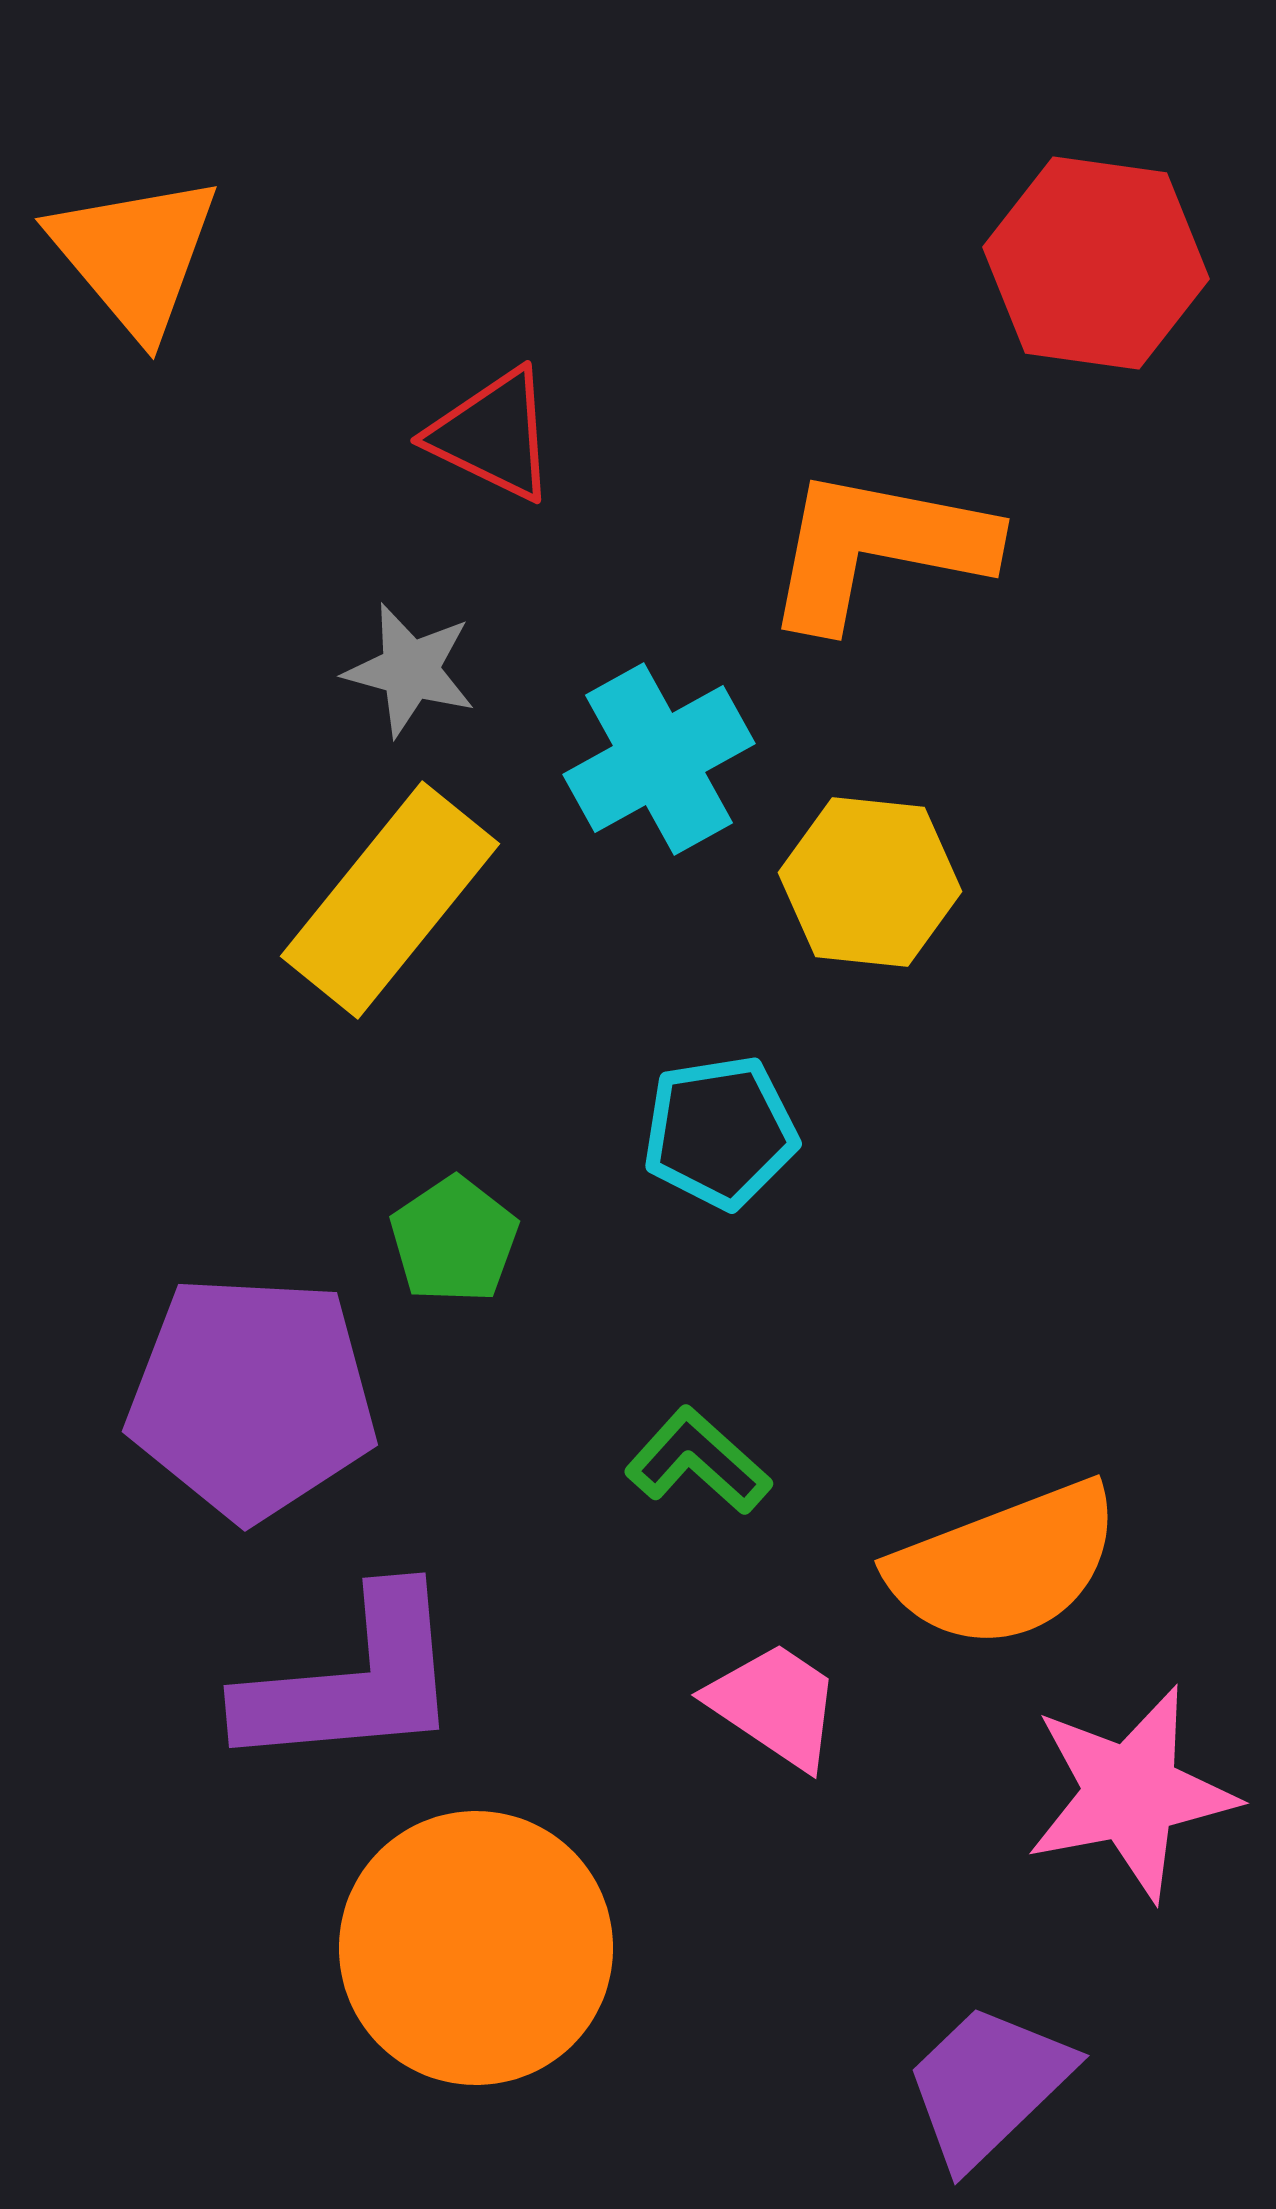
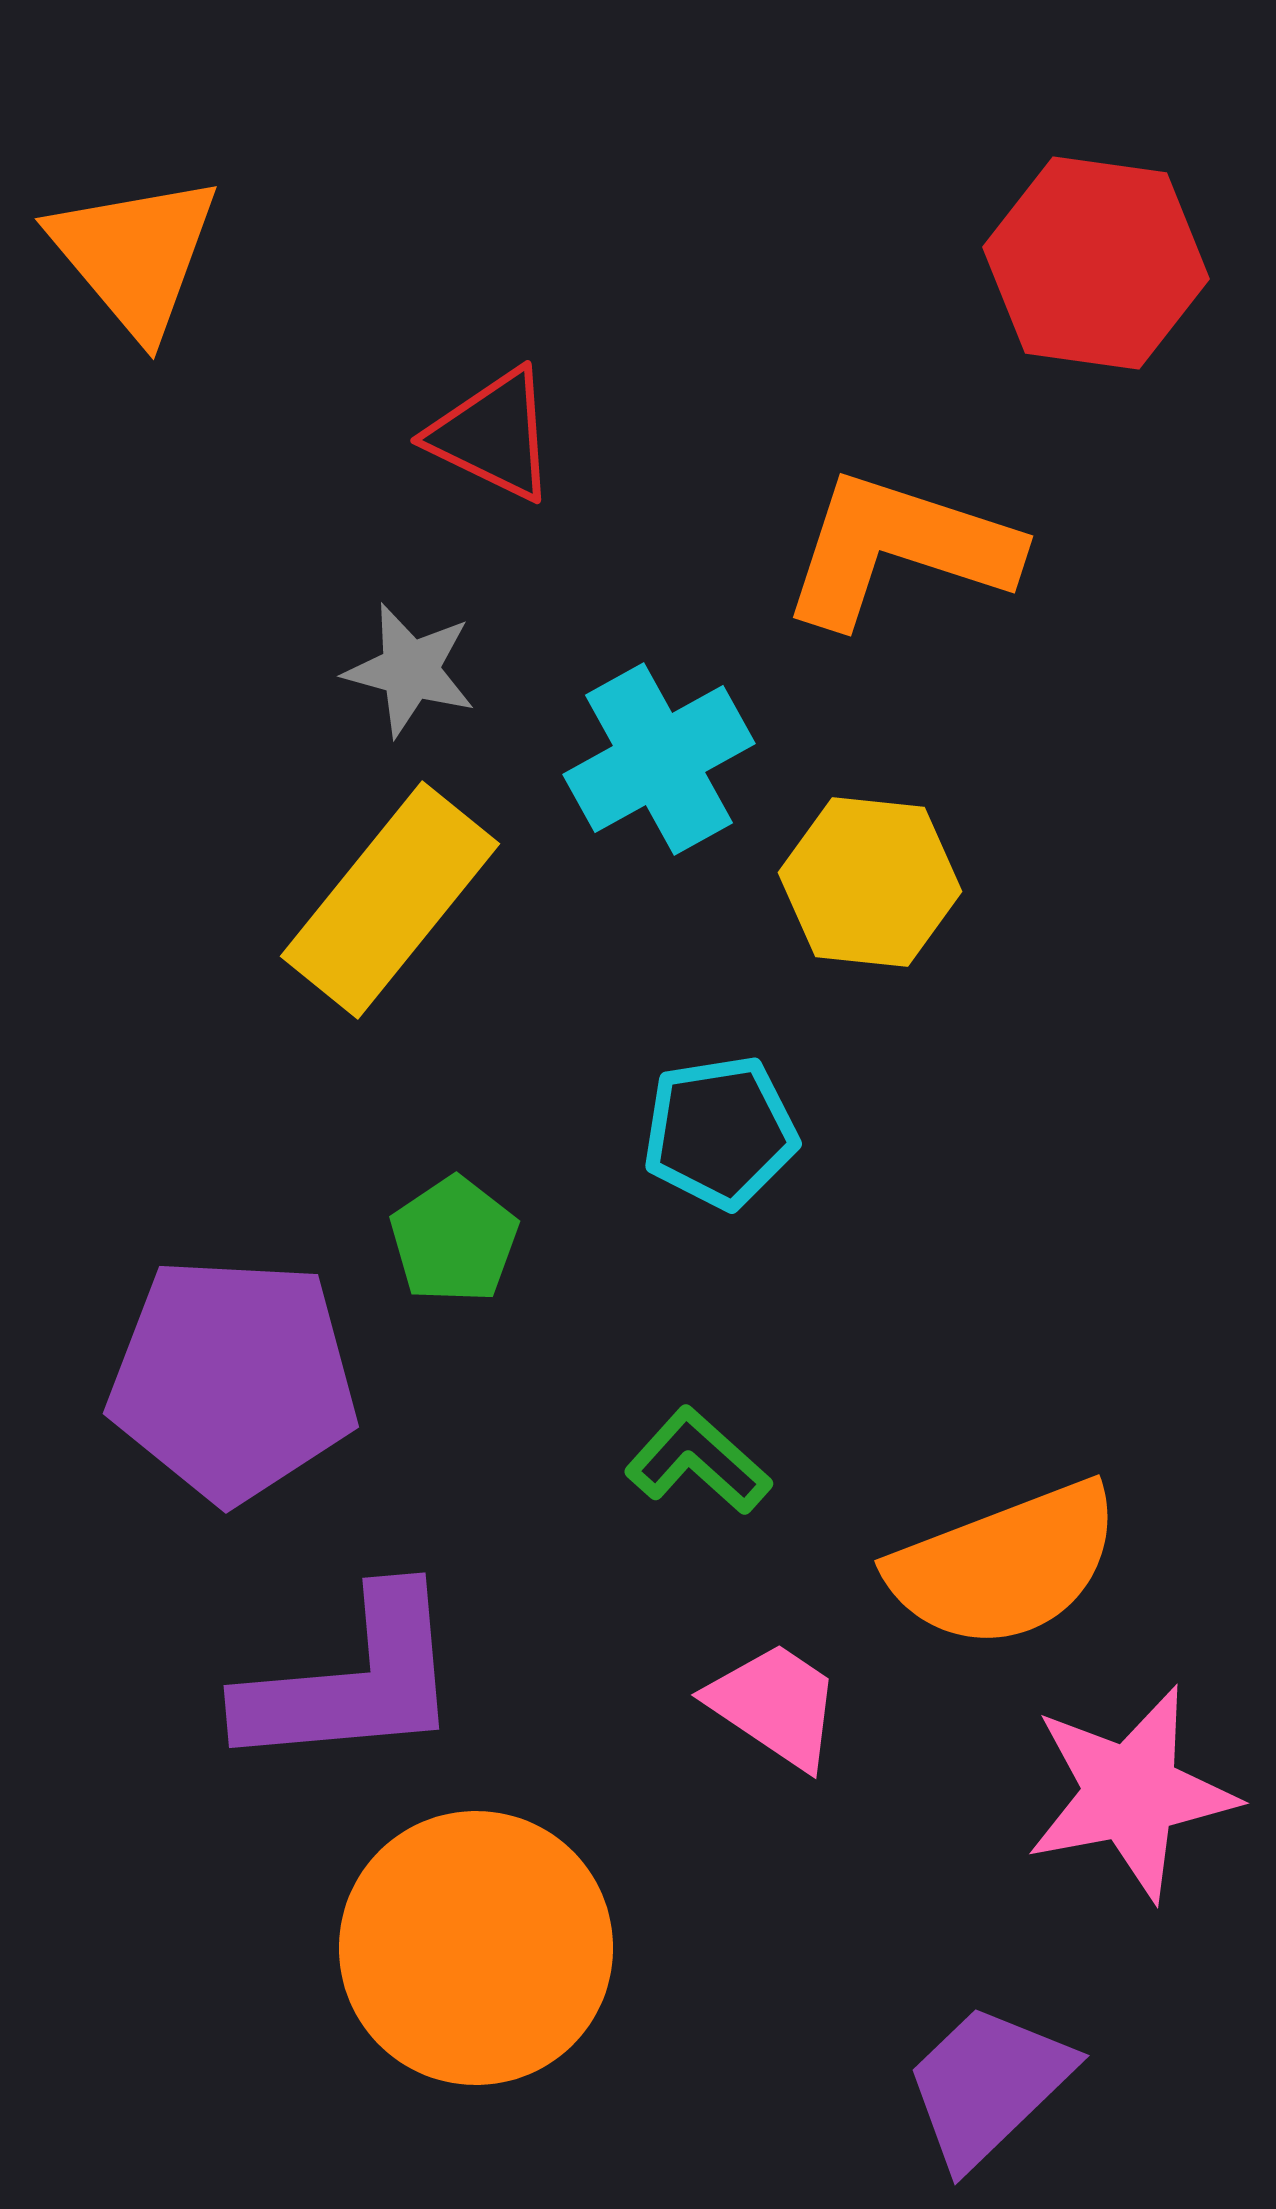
orange L-shape: moved 21 px right, 1 px down; rotated 7 degrees clockwise
purple pentagon: moved 19 px left, 18 px up
